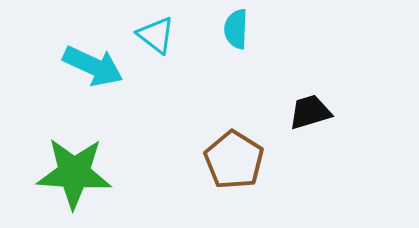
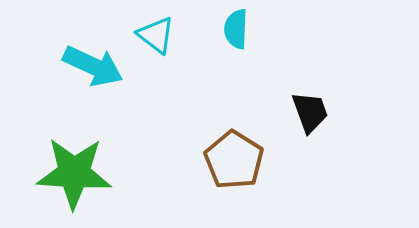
black trapezoid: rotated 87 degrees clockwise
